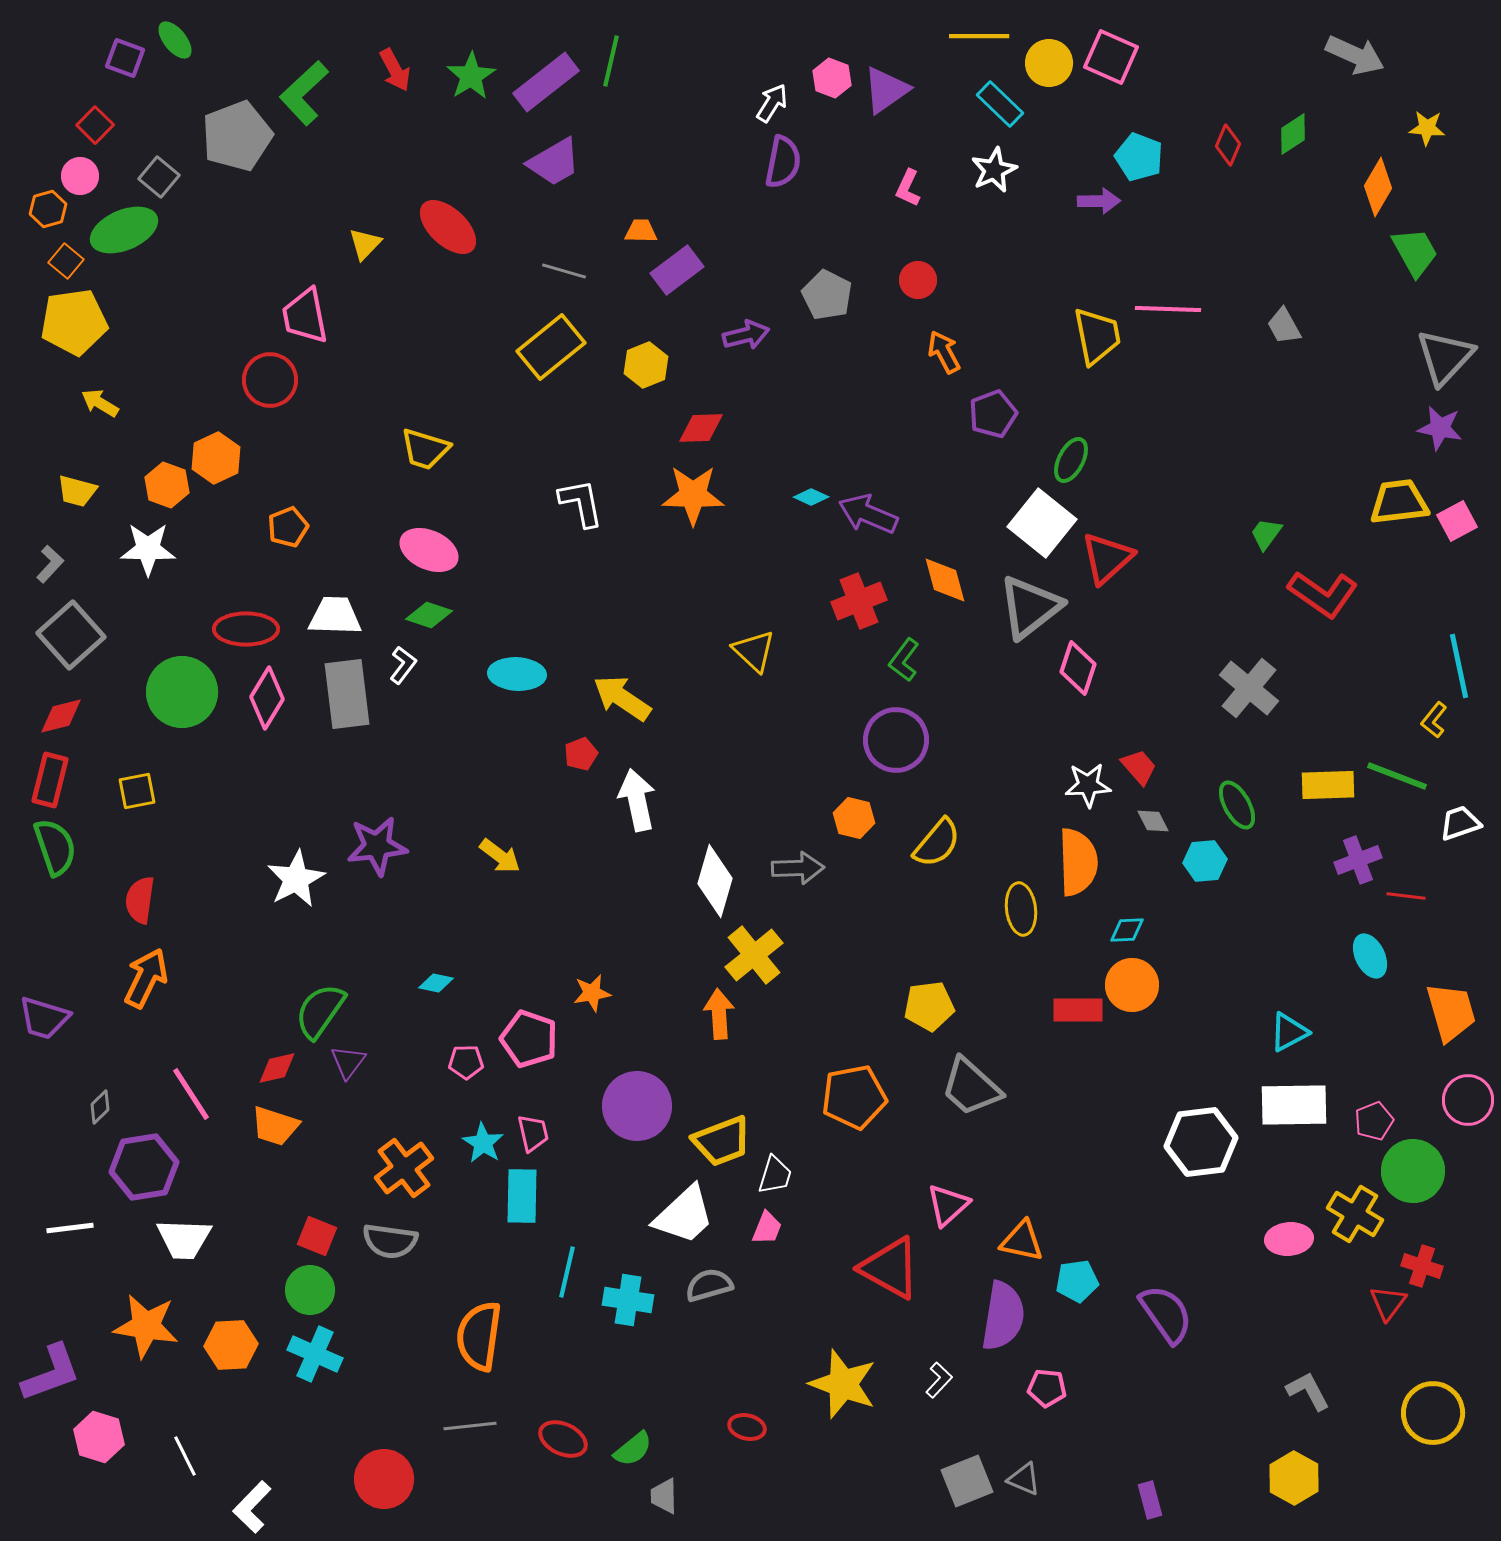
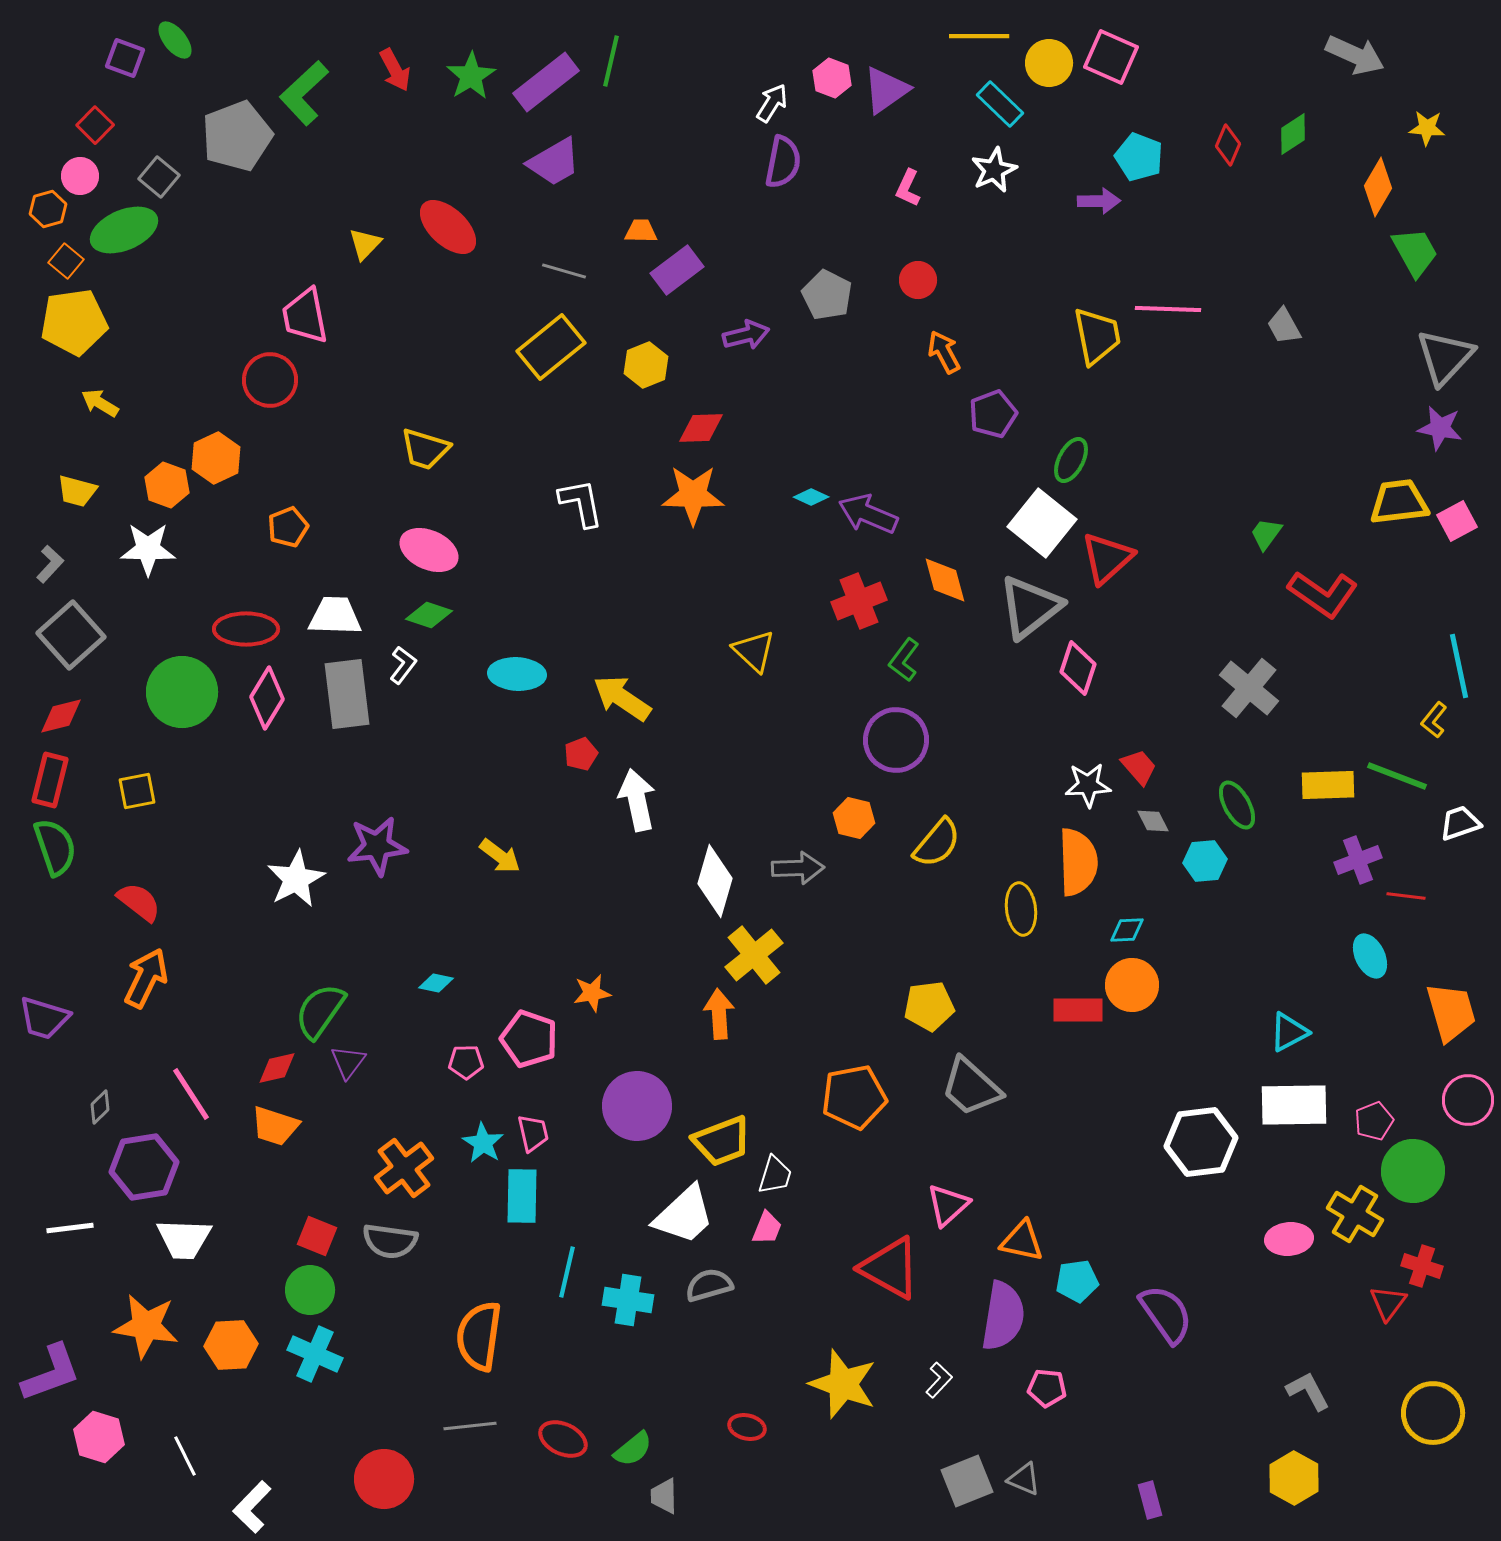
red semicircle at (140, 900): moved 1 px left, 2 px down; rotated 120 degrees clockwise
